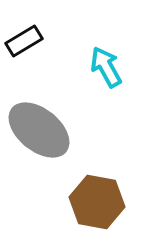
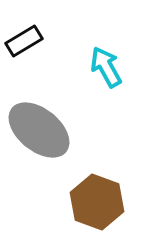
brown hexagon: rotated 10 degrees clockwise
